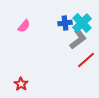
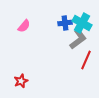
cyan cross: rotated 18 degrees counterclockwise
red line: rotated 24 degrees counterclockwise
red star: moved 3 px up; rotated 16 degrees clockwise
